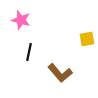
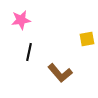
pink star: rotated 24 degrees counterclockwise
